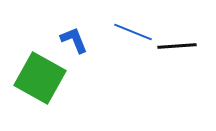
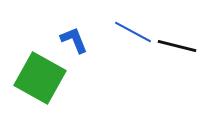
blue line: rotated 6 degrees clockwise
black line: rotated 18 degrees clockwise
